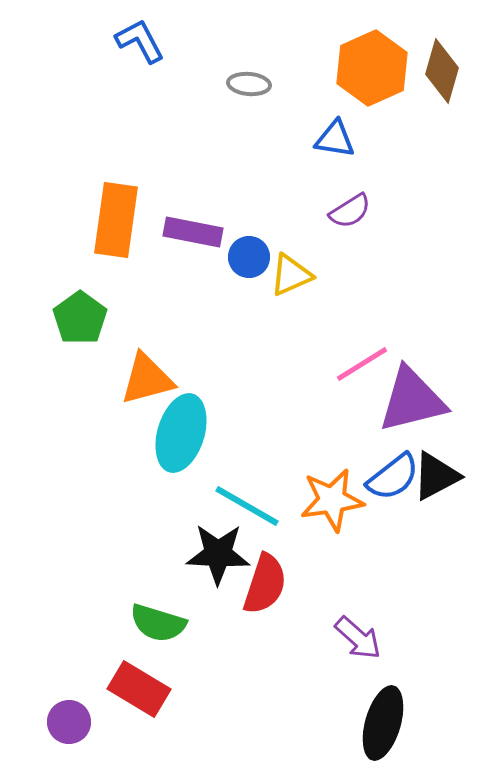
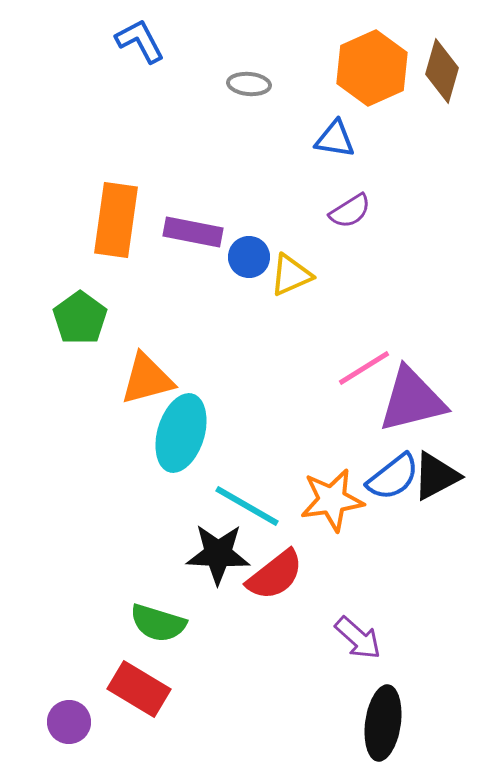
pink line: moved 2 px right, 4 px down
red semicircle: moved 10 px right, 9 px up; rotated 34 degrees clockwise
black ellipse: rotated 8 degrees counterclockwise
